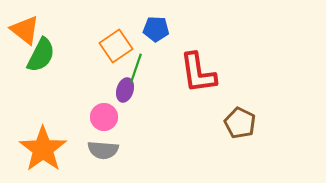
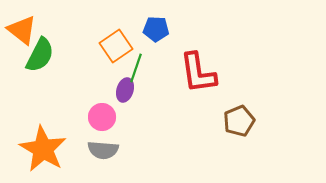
orange triangle: moved 3 px left
green semicircle: moved 1 px left
pink circle: moved 2 px left
brown pentagon: moved 1 px left, 2 px up; rotated 24 degrees clockwise
orange star: rotated 6 degrees counterclockwise
